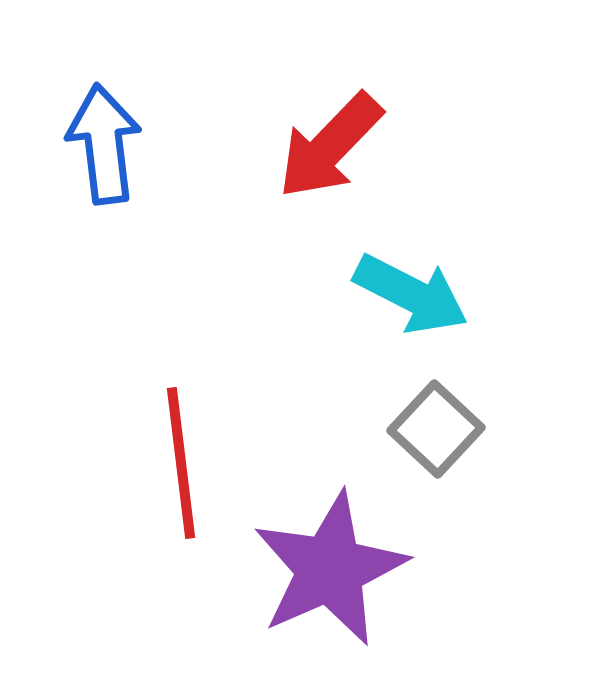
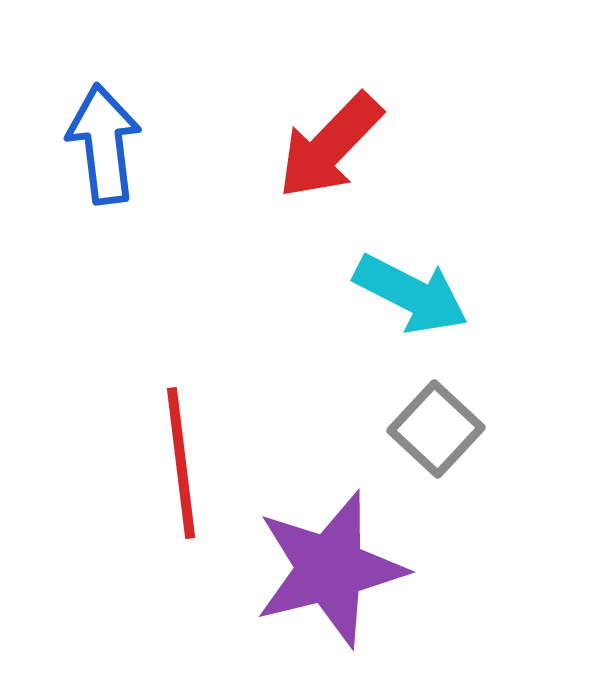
purple star: rotated 10 degrees clockwise
